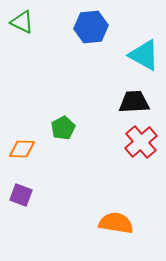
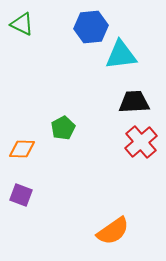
green triangle: moved 2 px down
cyan triangle: moved 23 px left; rotated 36 degrees counterclockwise
orange semicircle: moved 3 px left, 8 px down; rotated 136 degrees clockwise
